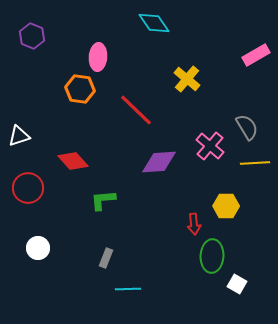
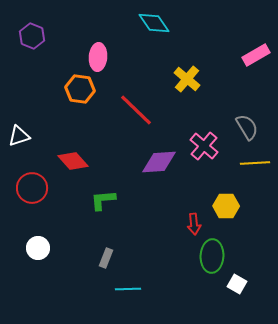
pink cross: moved 6 px left
red circle: moved 4 px right
